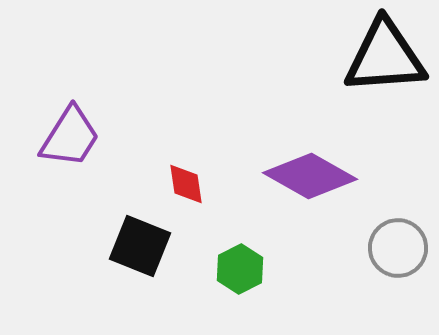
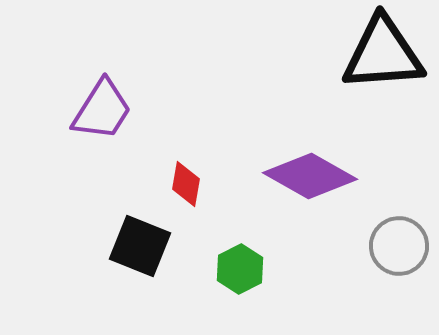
black triangle: moved 2 px left, 3 px up
purple trapezoid: moved 32 px right, 27 px up
red diamond: rotated 18 degrees clockwise
gray circle: moved 1 px right, 2 px up
